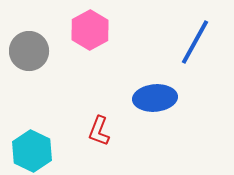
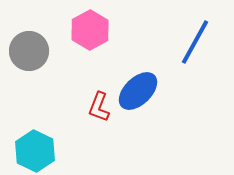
blue ellipse: moved 17 px left, 7 px up; rotated 39 degrees counterclockwise
red L-shape: moved 24 px up
cyan hexagon: moved 3 px right
